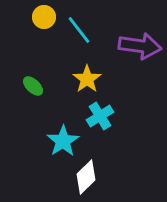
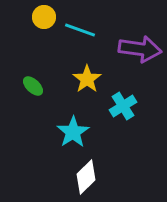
cyan line: moved 1 px right; rotated 32 degrees counterclockwise
purple arrow: moved 3 px down
cyan cross: moved 23 px right, 10 px up
cyan star: moved 10 px right, 9 px up
